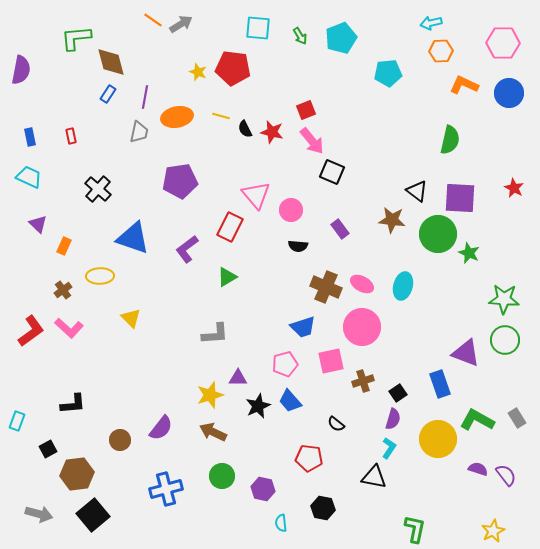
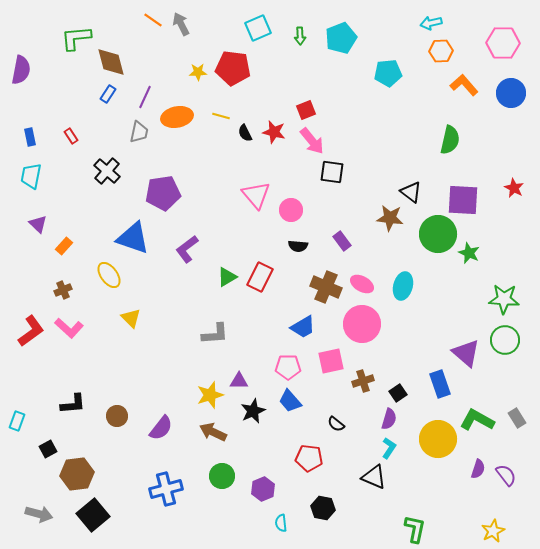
gray arrow at (181, 24): rotated 85 degrees counterclockwise
cyan square at (258, 28): rotated 28 degrees counterclockwise
green arrow at (300, 36): rotated 30 degrees clockwise
yellow star at (198, 72): rotated 24 degrees counterclockwise
orange L-shape at (464, 85): rotated 24 degrees clockwise
blue circle at (509, 93): moved 2 px right
purple line at (145, 97): rotated 15 degrees clockwise
black semicircle at (245, 129): moved 4 px down
red star at (272, 132): moved 2 px right
red rectangle at (71, 136): rotated 21 degrees counterclockwise
black square at (332, 172): rotated 15 degrees counterclockwise
cyan trapezoid at (29, 177): moved 2 px right, 1 px up; rotated 104 degrees counterclockwise
purple pentagon at (180, 181): moved 17 px left, 12 px down
black cross at (98, 189): moved 9 px right, 18 px up
black triangle at (417, 191): moved 6 px left, 1 px down
purple square at (460, 198): moved 3 px right, 2 px down
brown star at (392, 220): moved 2 px left, 2 px up
red rectangle at (230, 227): moved 30 px right, 50 px down
purple rectangle at (340, 229): moved 2 px right, 12 px down
orange rectangle at (64, 246): rotated 18 degrees clockwise
yellow ellipse at (100, 276): moved 9 px right, 1 px up; rotated 56 degrees clockwise
brown cross at (63, 290): rotated 12 degrees clockwise
blue trapezoid at (303, 327): rotated 12 degrees counterclockwise
pink circle at (362, 327): moved 3 px up
purple triangle at (466, 353): rotated 20 degrees clockwise
pink pentagon at (285, 364): moved 3 px right, 3 px down; rotated 15 degrees clockwise
purple triangle at (238, 378): moved 1 px right, 3 px down
black star at (258, 406): moved 5 px left, 5 px down
purple semicircle at (393, 419): moved 4 px left
brown circle at (120, 440): moved 3 px left, 24 px up
purple semicircle at (478, 469): rotated 90 degrees clockwise
black triangle at (374, 477): rotated 12 degrees clockwise
purple hexagon at (263, 489): rotated 25 degrees clockwise
